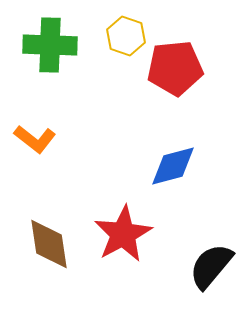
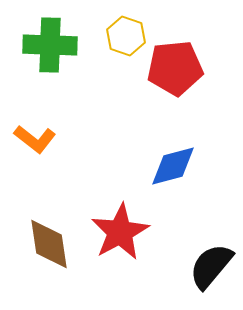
red star: moved 3 px left, 2 px up
